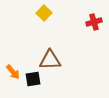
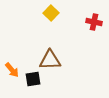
yellow square: moved 7 px right
red cross: rotated 28 degrees clockwise
orange arrow: moved 1 px left, 2 px up
